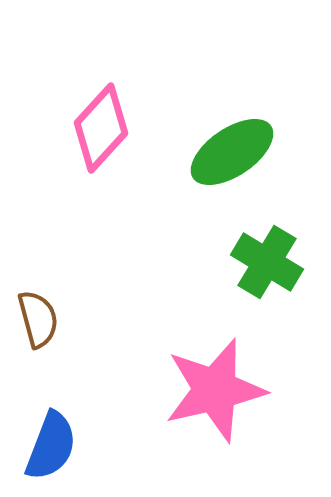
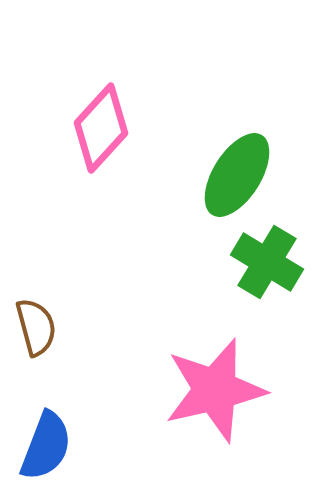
green ellipse: moved 5 px right, 23 px down; rotated 24 degrees counterclockwise
brown semicircle: moved 2 px left, 8 px down
blue semicircle: moved 5 px left
